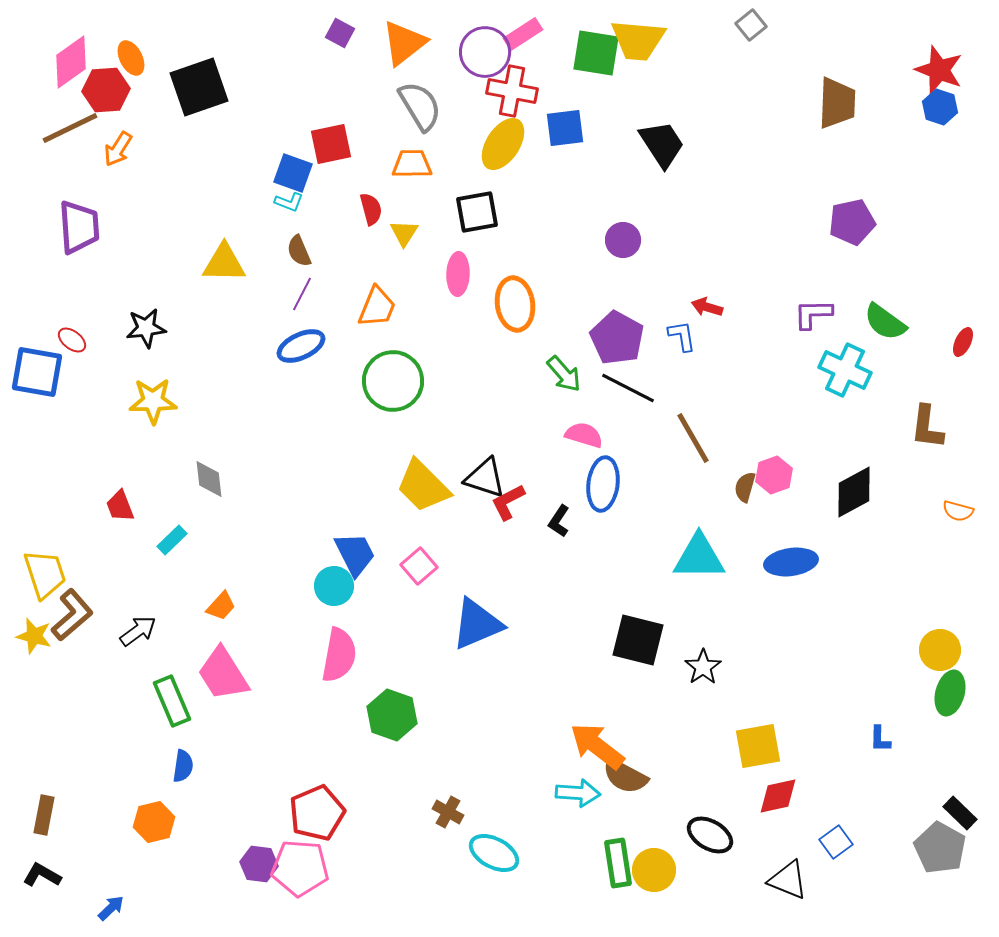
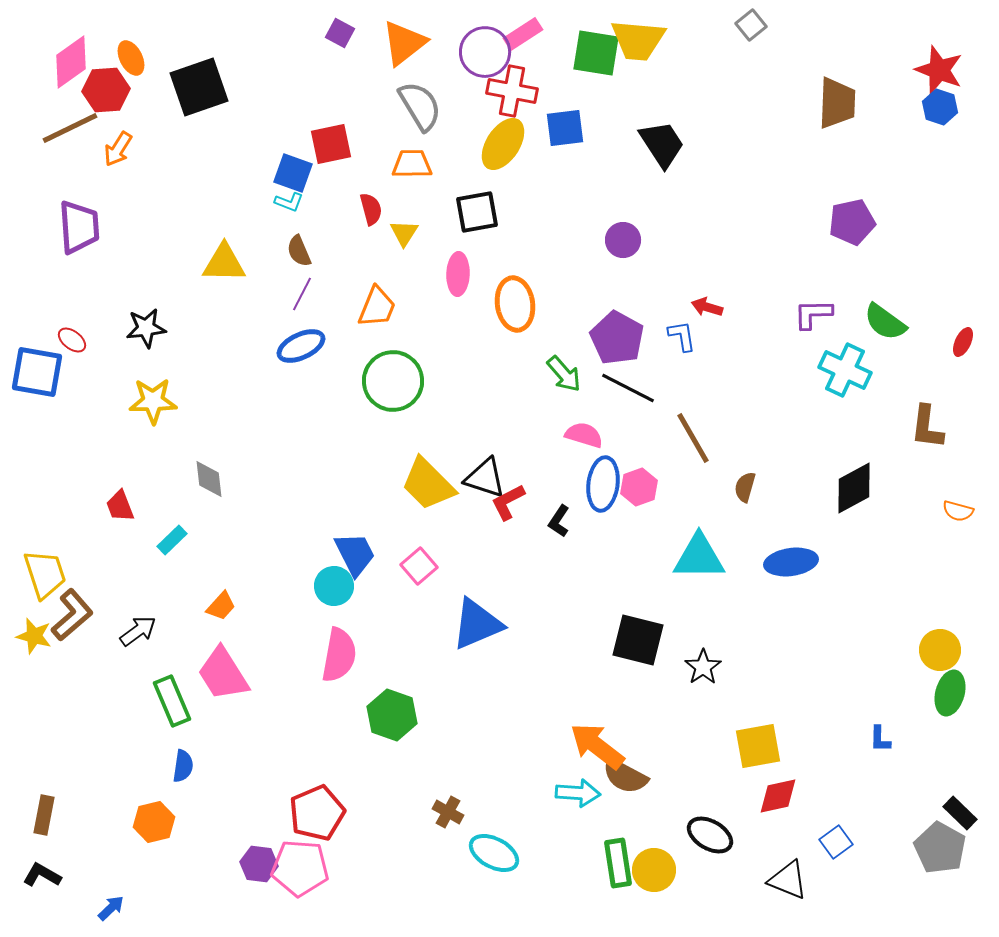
pink hexagon at (774, 475): moved 135 px left, 12 px down
yellow trapezoid at (423, 486): moved 5 px right, 2 px up
black diamond at (854, 492): moved 4 px up
